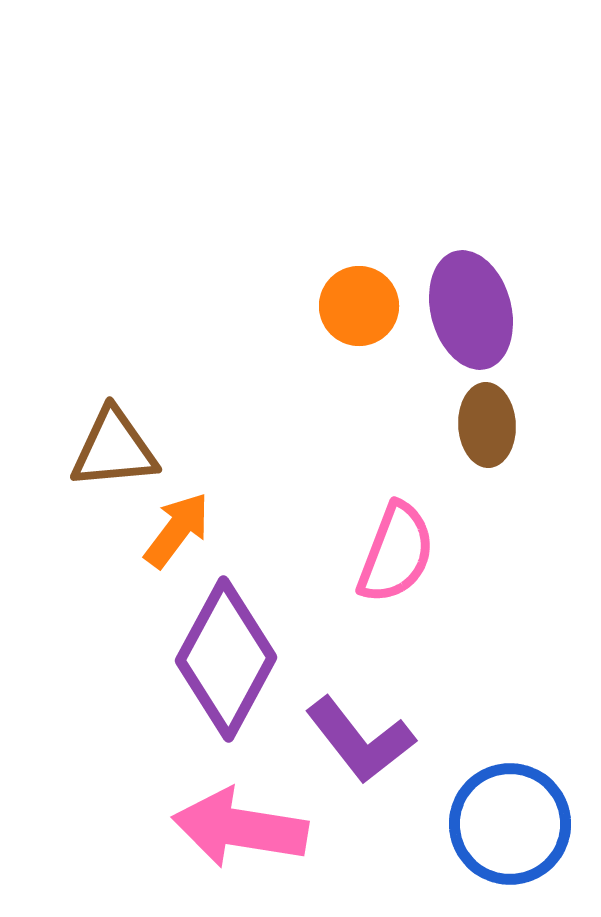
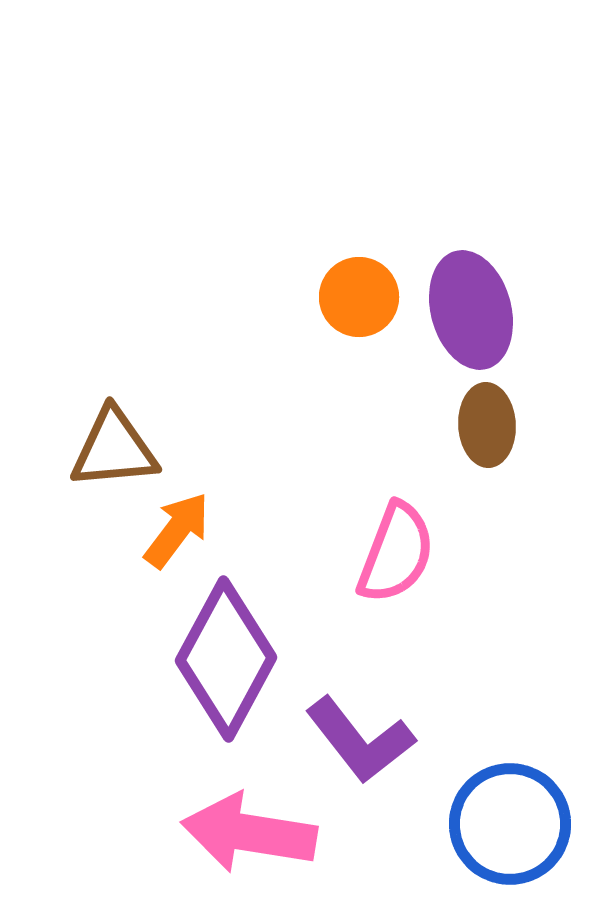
orange circle: moved 9 px up
pink arrow: moved 9 px right, 5 px down
